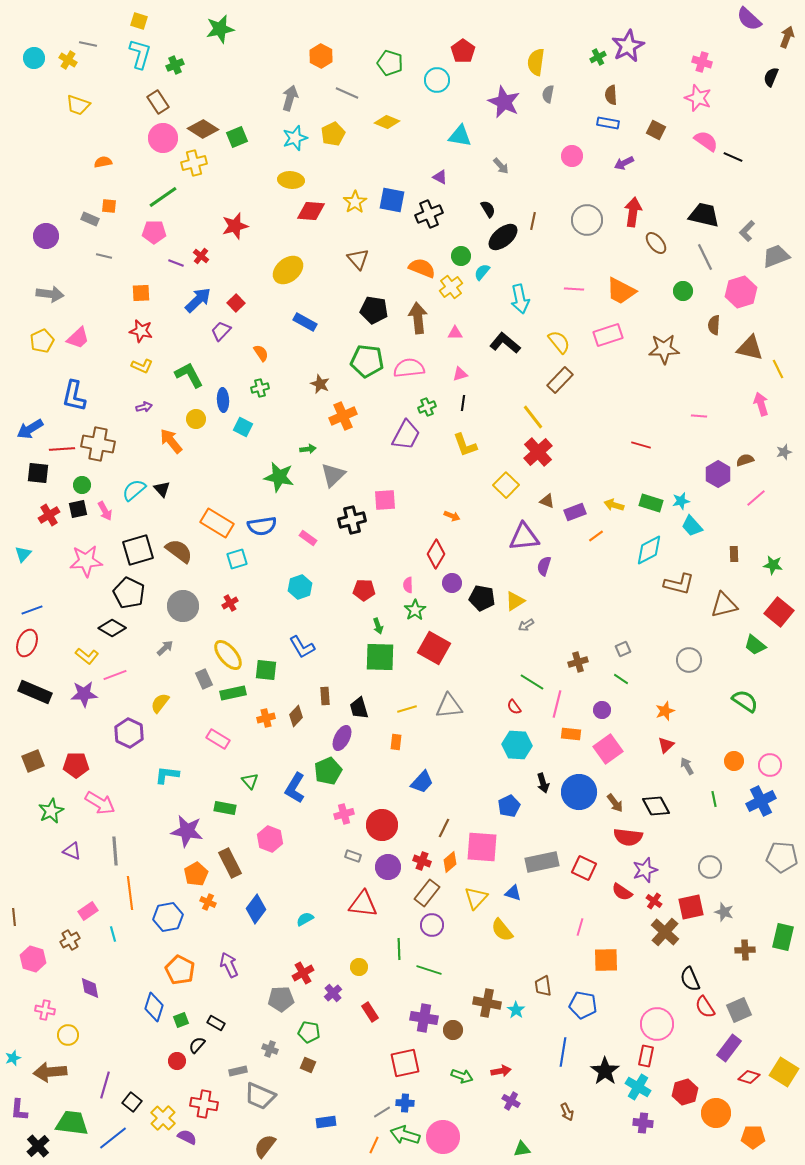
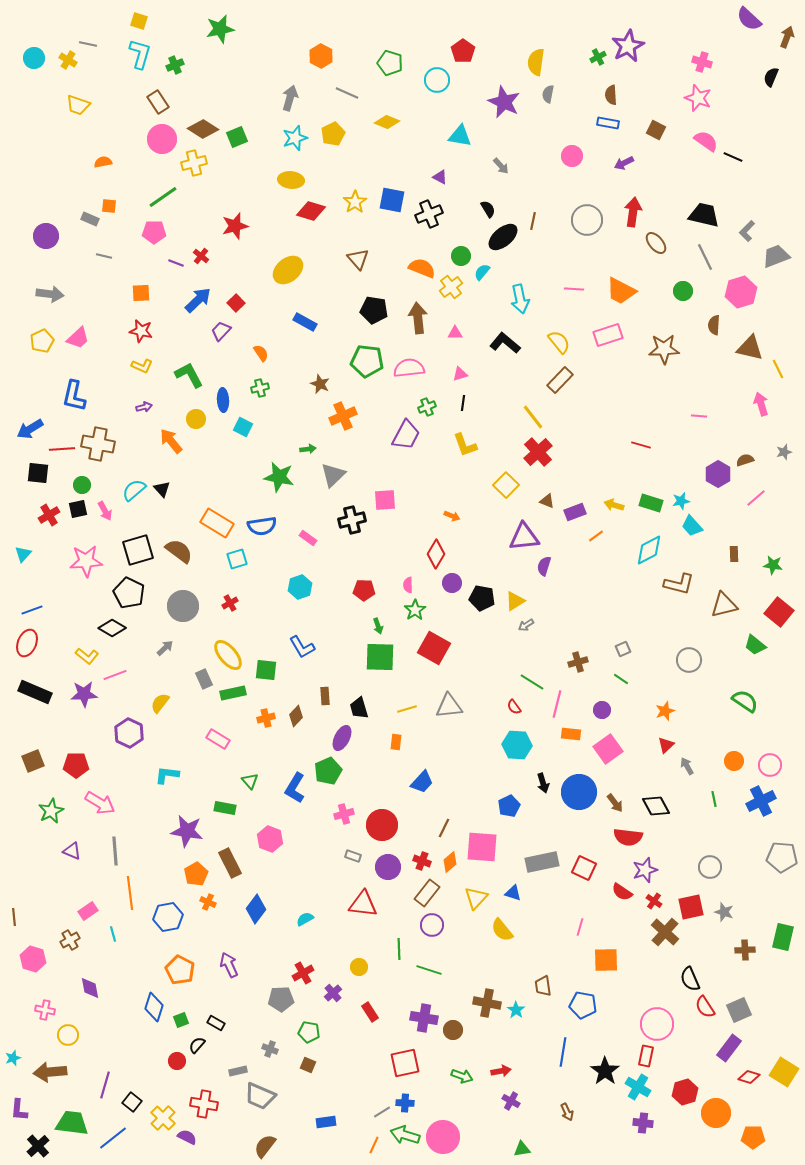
pink circle at (163, 138): moved 1 px left, 1 px down
red diamond at (311, 211): rotated 12 degrees clockwise
